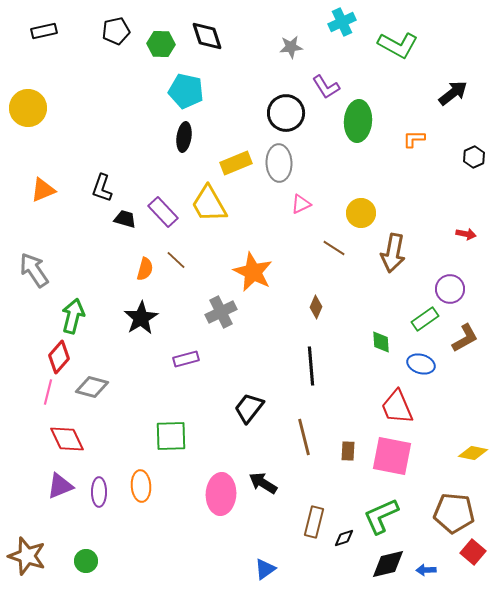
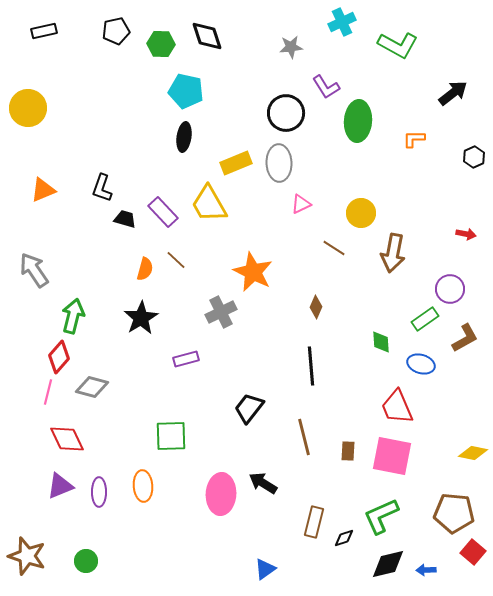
orange ellipse at (141, 486): moved 2 px right
